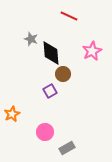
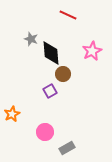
red line: moved 1 px left, 1 px up
